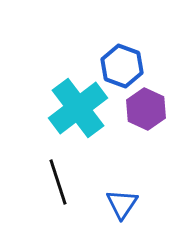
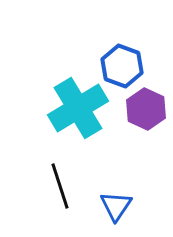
cyan cross: rotated 6 degrees clockwise
black line: moved 2 px right, 4 px down
blue triangle: moved 6 px left, 2 px down
